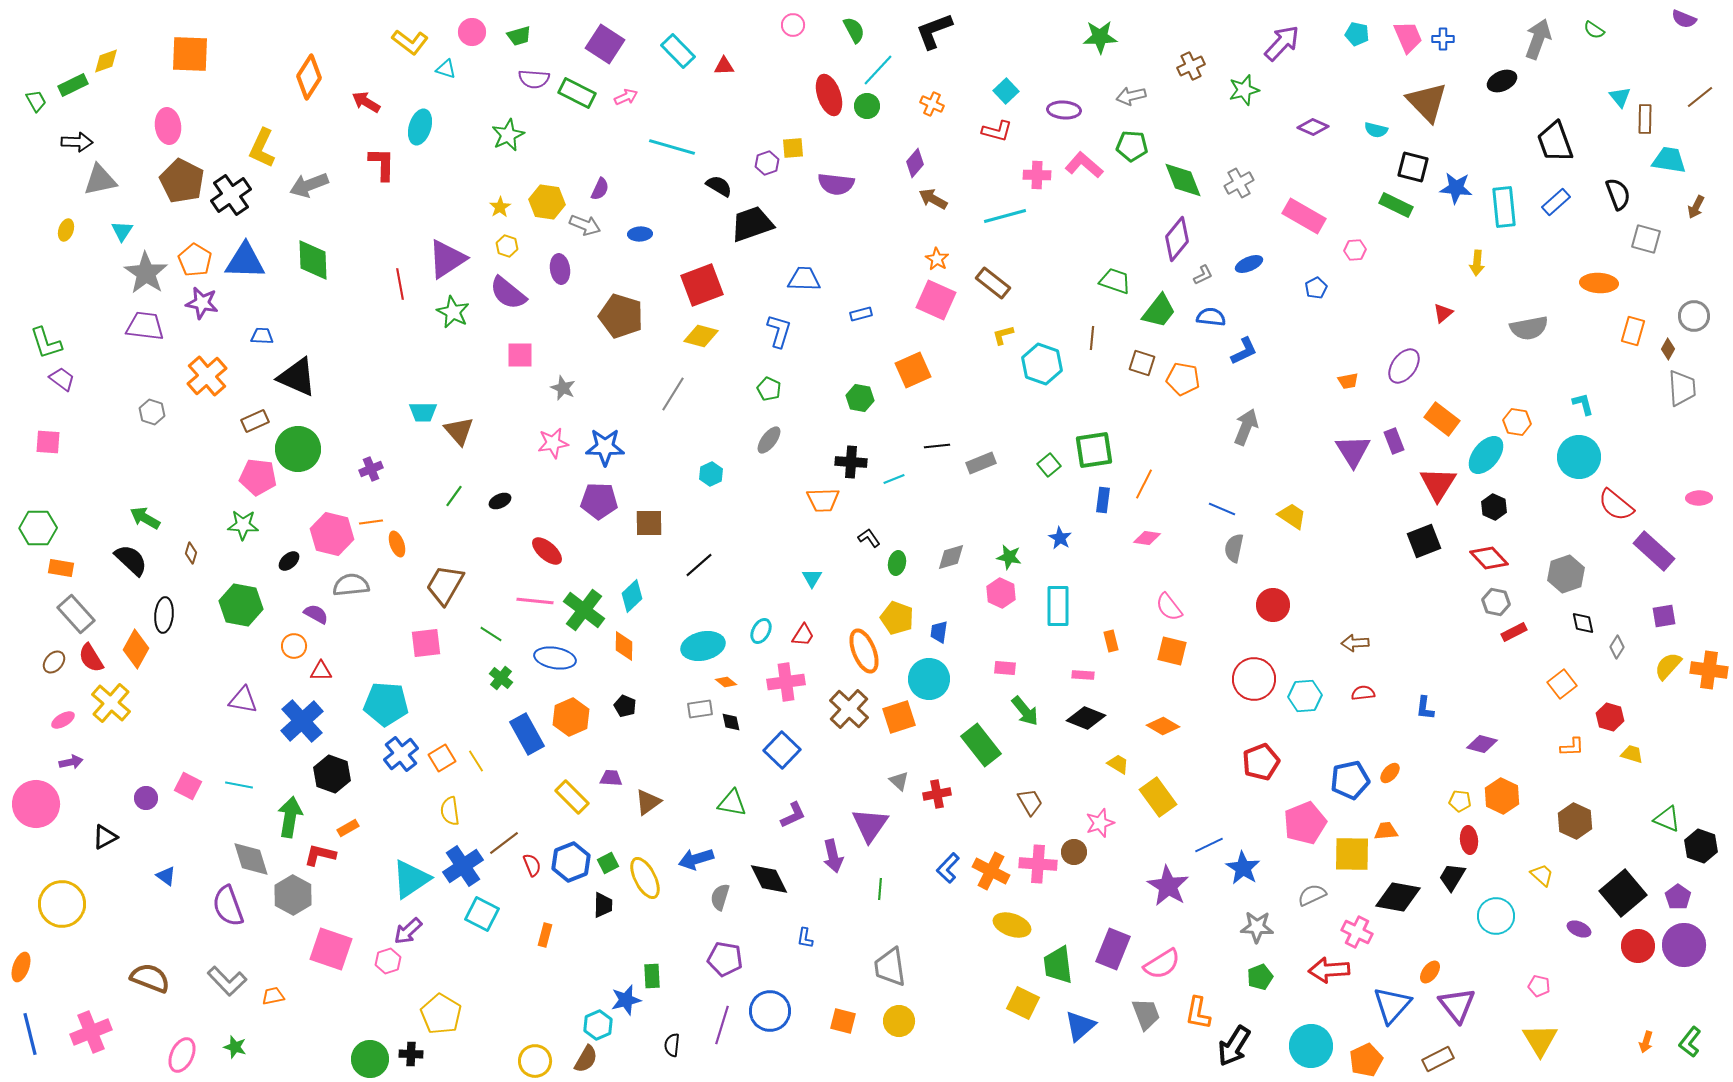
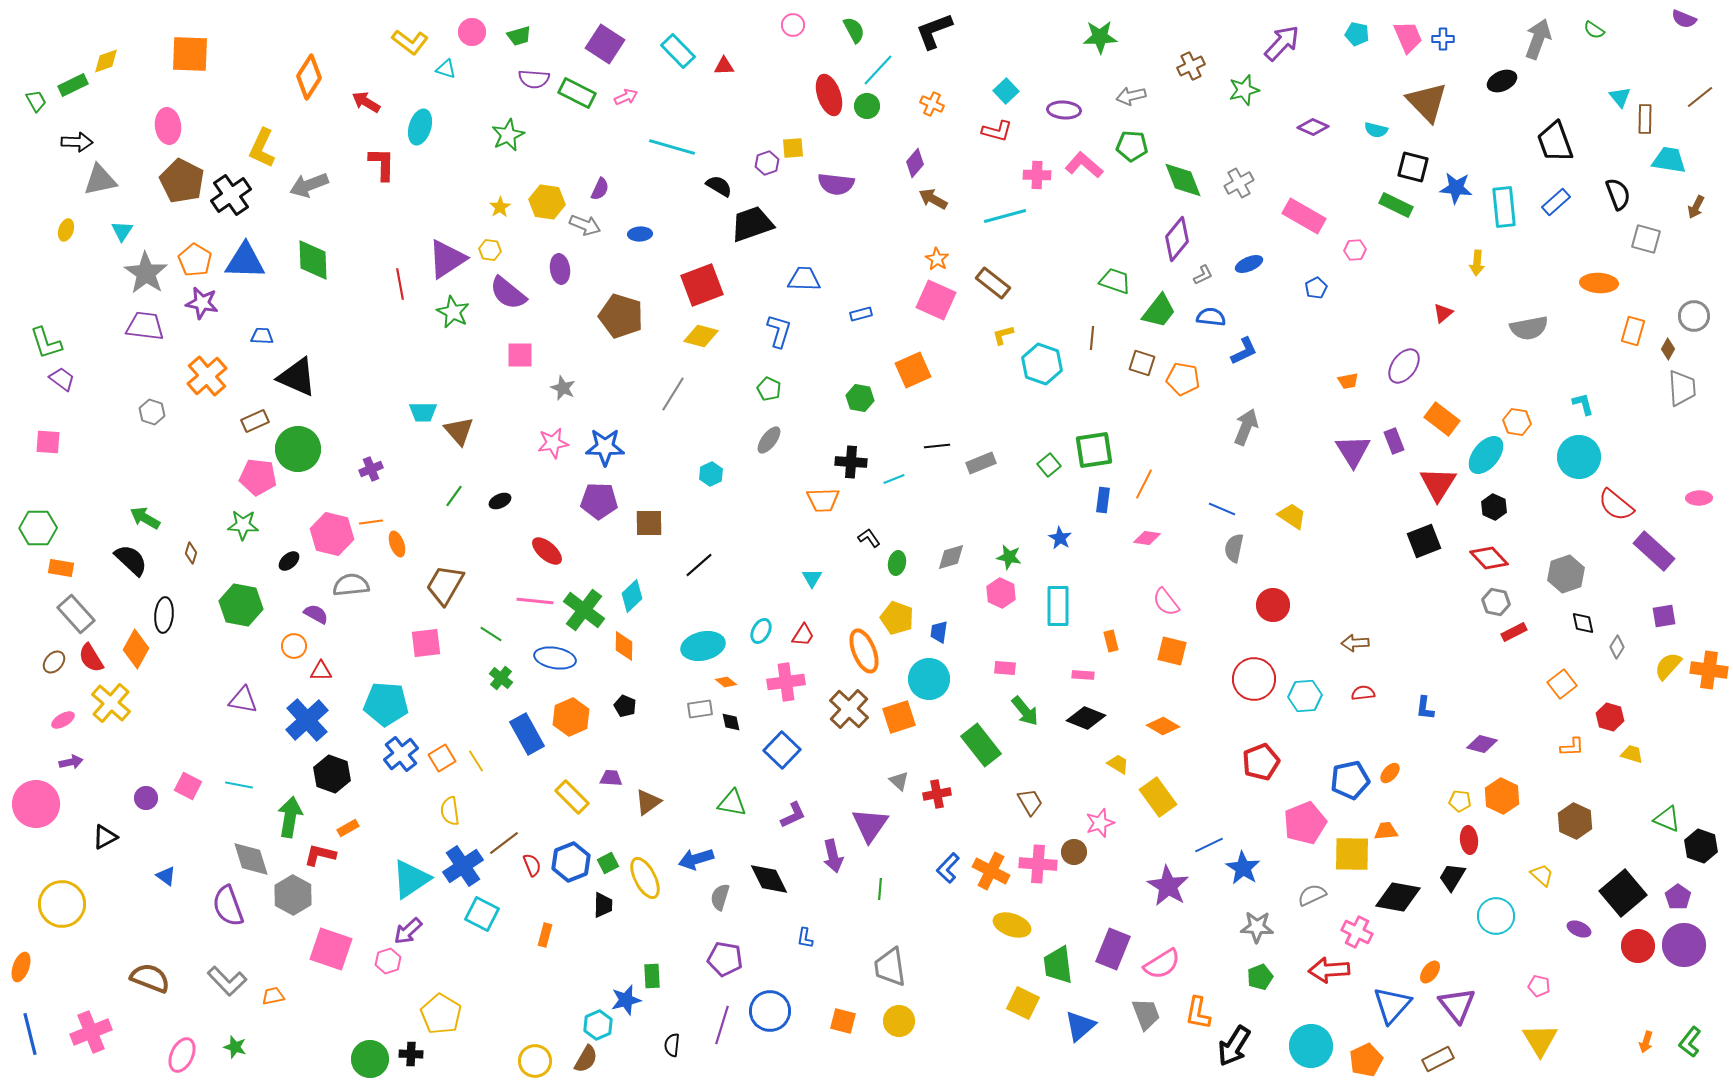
yellow hexagon at (507, 246): moved 17 px left, 4 px down; rotated 10 degrees counterclockwise
pink semicircle at (1169, 607): moved 3 px left, 5 px up
blue cross at (302, 721): moved 5 px right, 1 px up
